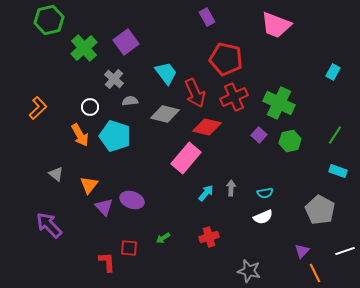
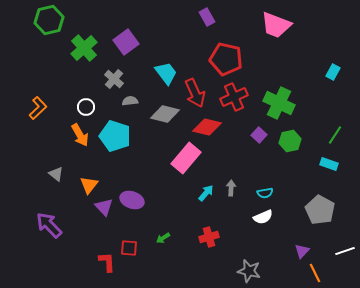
white circle at (90, 107): moved 4 px left
cyan rectangle at (338, 171): moved 9 px left, 7 px up
